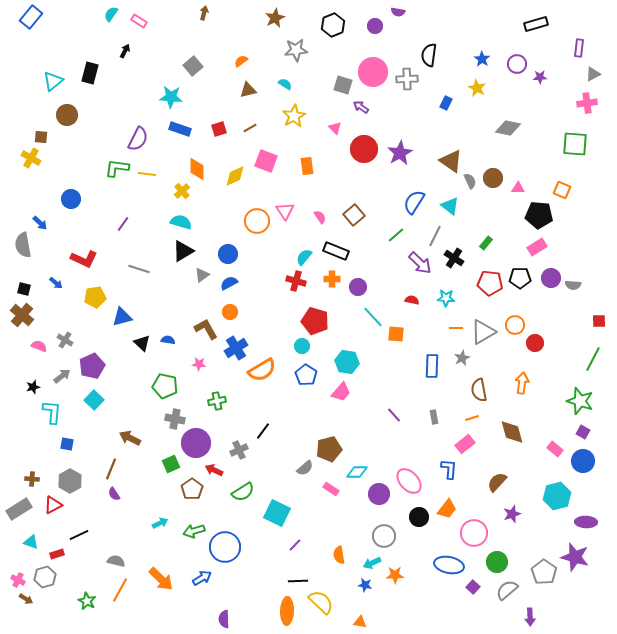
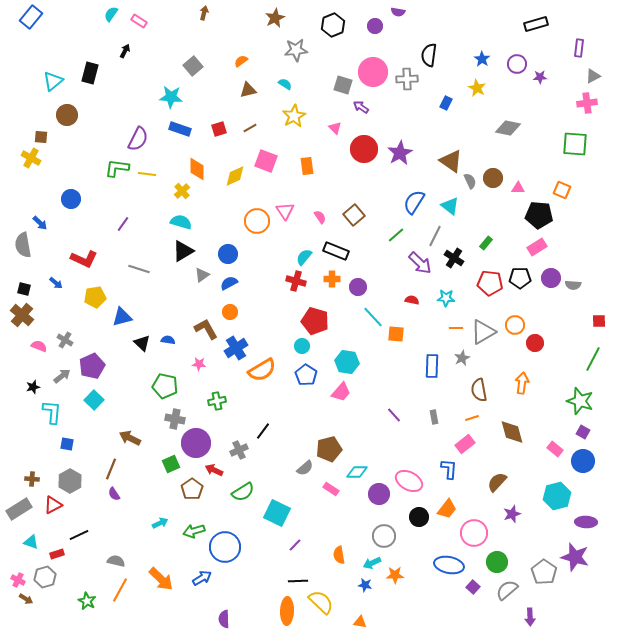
gray triangle at (593, 74): moved 2 px down
pink ellipse at (409, 481): rotated 20 degrees counterclockwise
